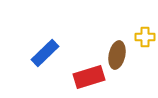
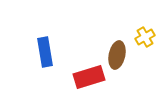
yellow cross: rotated 30 degrees counterclockwise
blue rectangle: moved 1 px up; rotated 56 degrees counterclockwise
